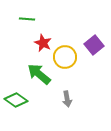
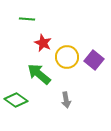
purple square: moved 15 px down; rotated 12 degrees counterclockwise
yellow circle: moved 2 px right
gray arrow: moved 1 px left, 1 px down
